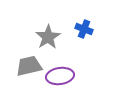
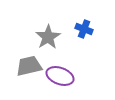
purple ellipse: rotated 28 degrees clockwise
